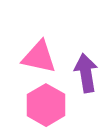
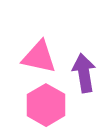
purple arrow: moved 2 px left
